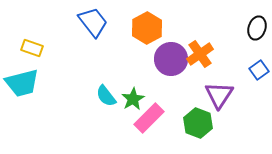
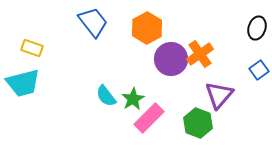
cyan trapezoid: moved 1 px right
purple triangle: rotated 8 degrees clockwise
